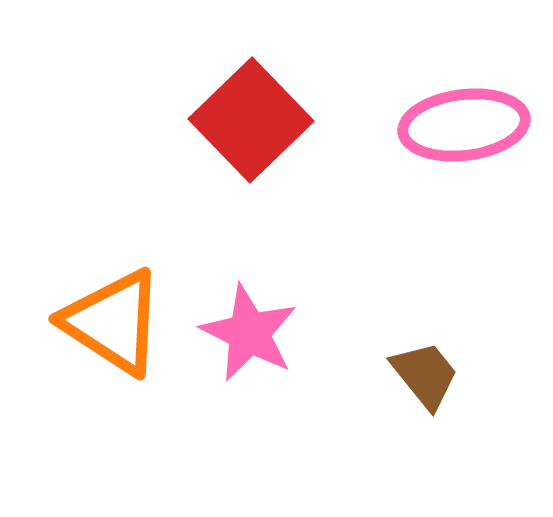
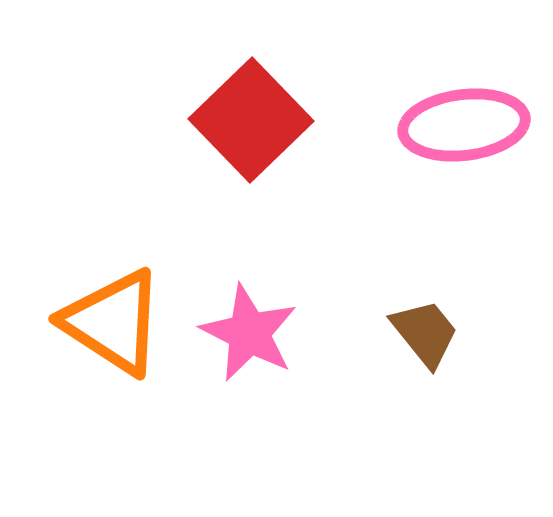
brown trapezoid: moved 42 px up
